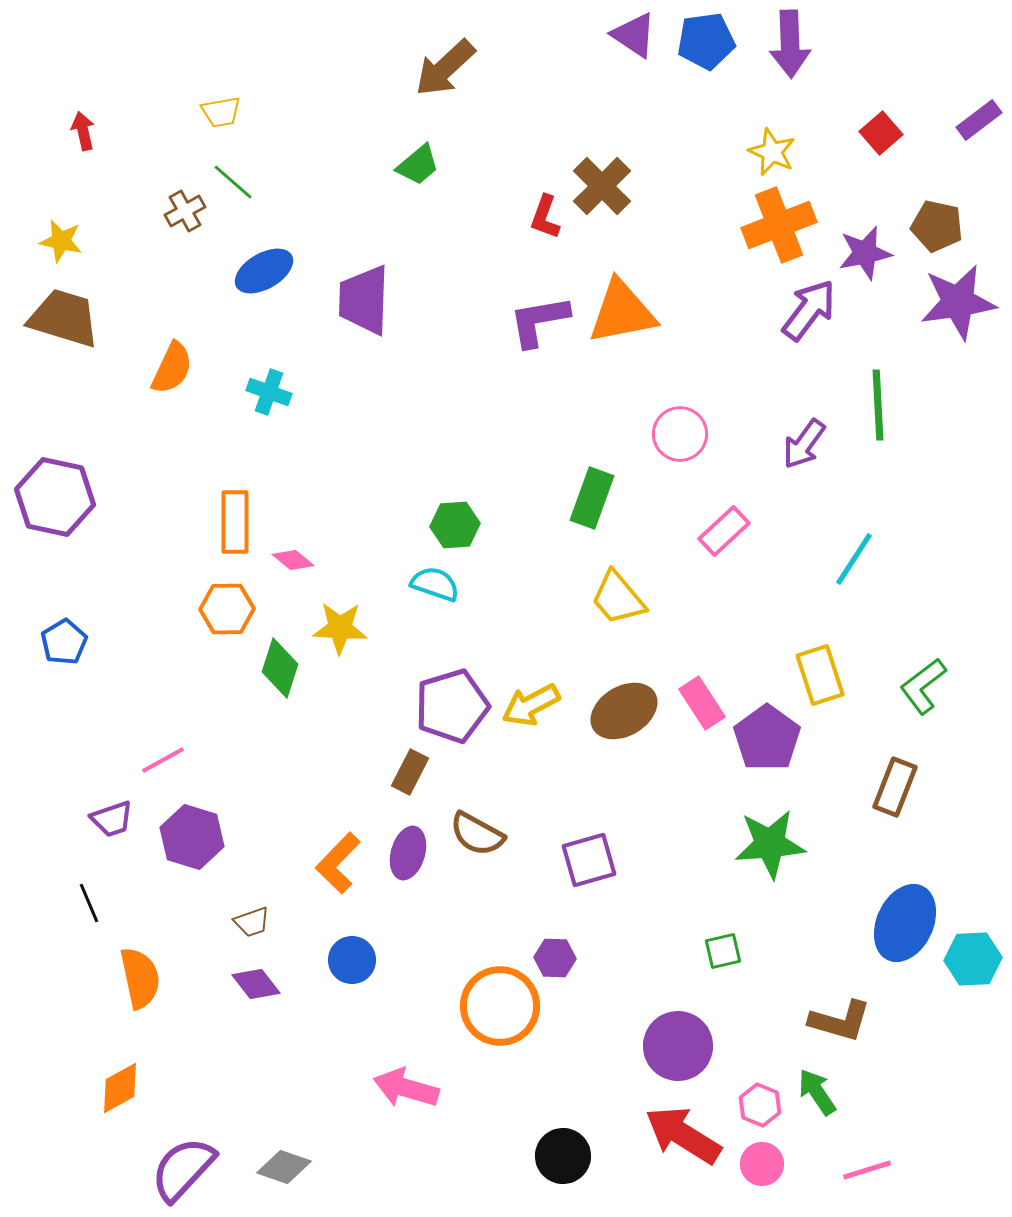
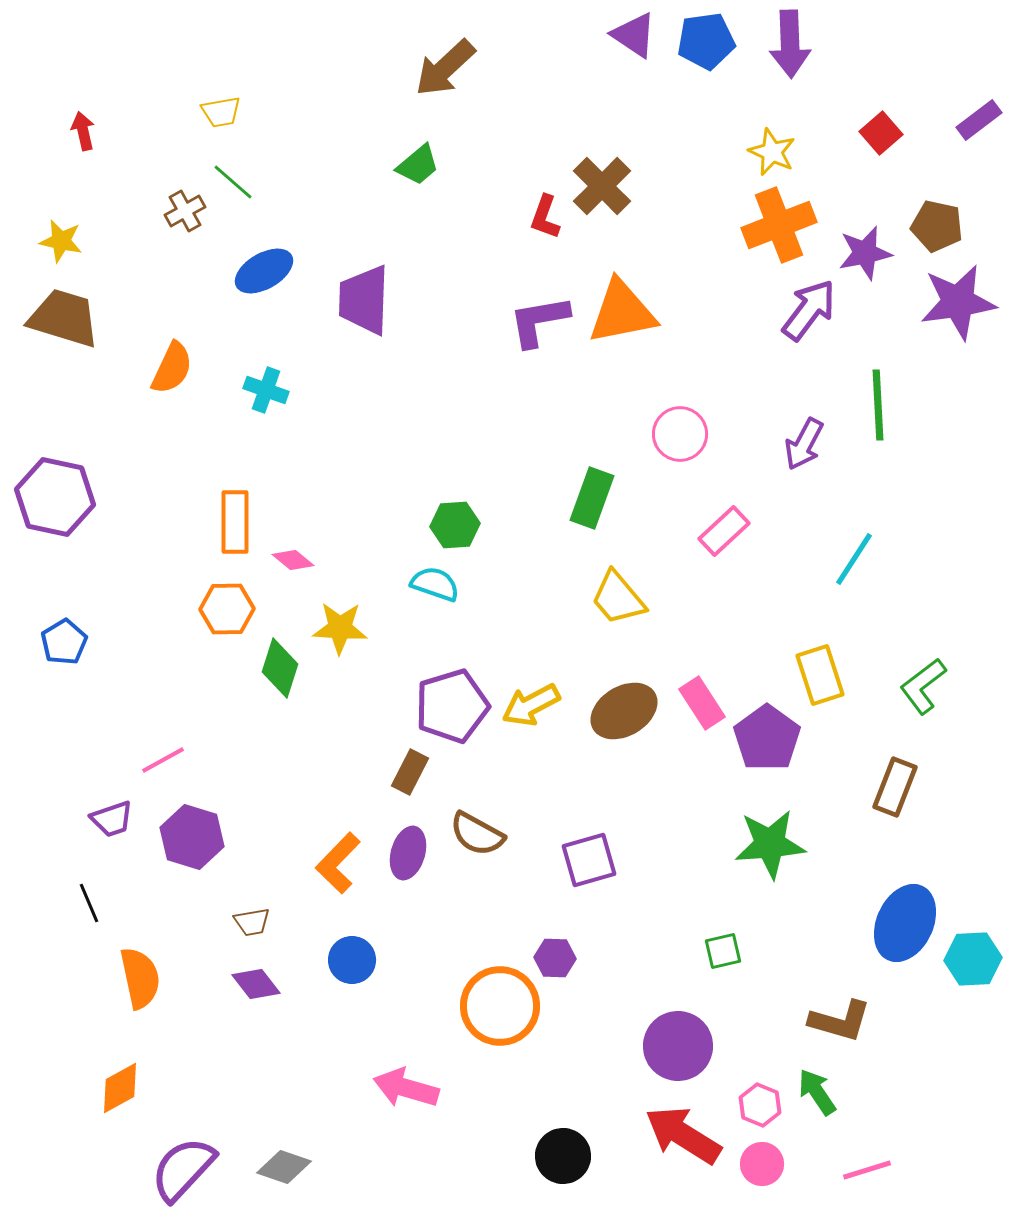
cyan cross at (269, 392): moved 3 px left, 2 px up
purple arrow at (804, 444): rotated 8 degrees counterclockwise
brown trapezoid at (252, 922): rotated 9 degrees clockwise
